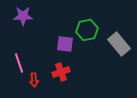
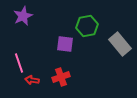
purple star: rotated 24 degrees counterclockwise
green hexagon: moved 4 px up
gray rectangle: moved 1 px right
red cross: moved 5 px down
red arrow: moved 2 px left; rotated 104 degrees clockwise
